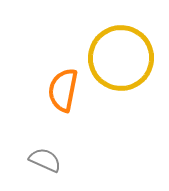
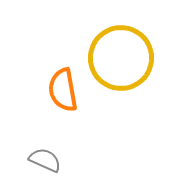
orange semicircle: rotated 21 degrees counterclockwise
